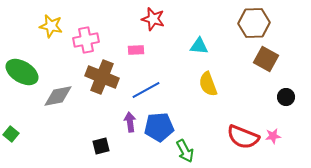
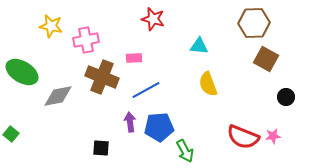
pink rectangle: moved 2 px left, 8 px down
black square: moved 2 px down; rotated 18 degrees clockwise
